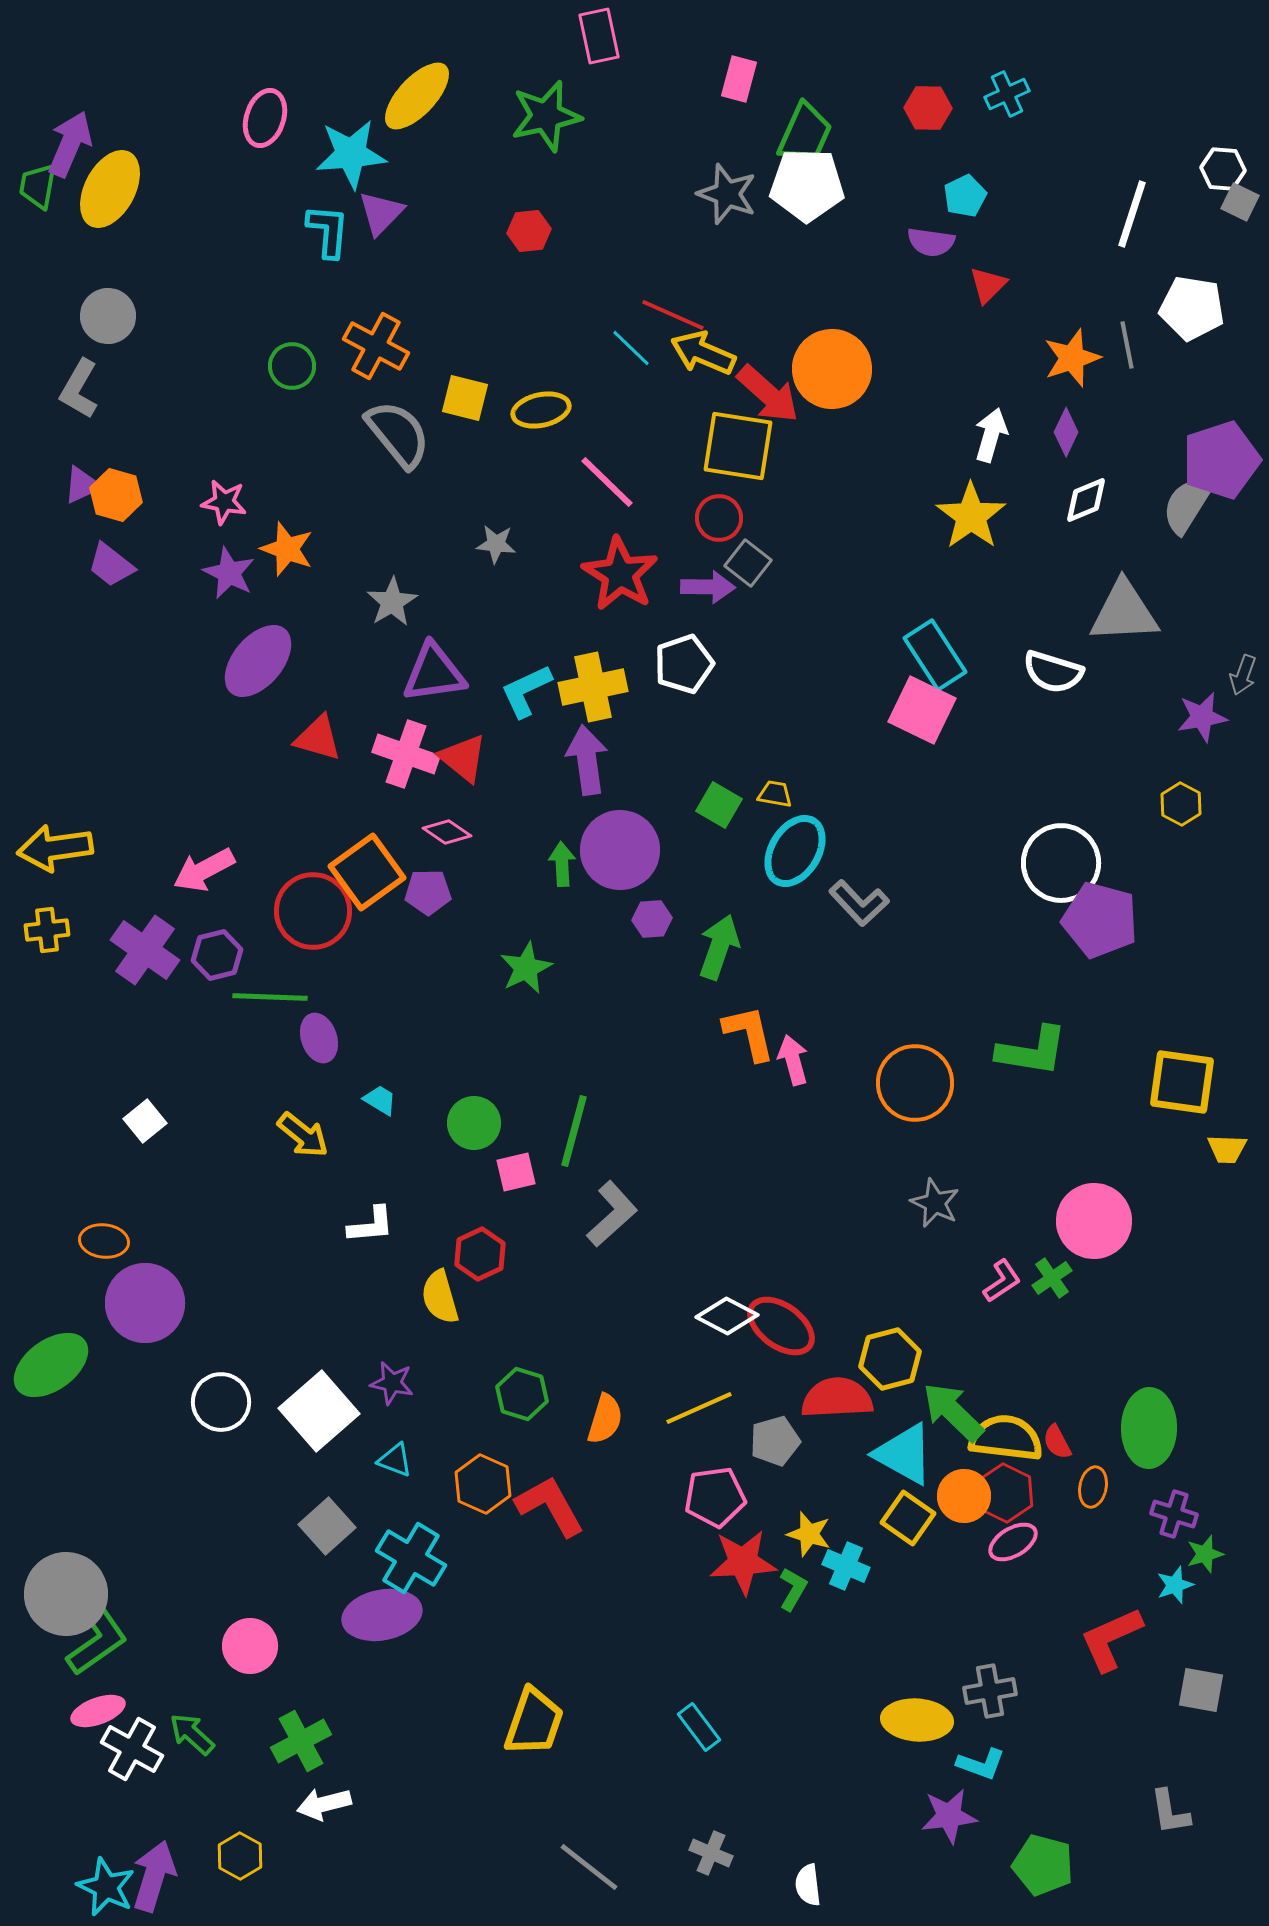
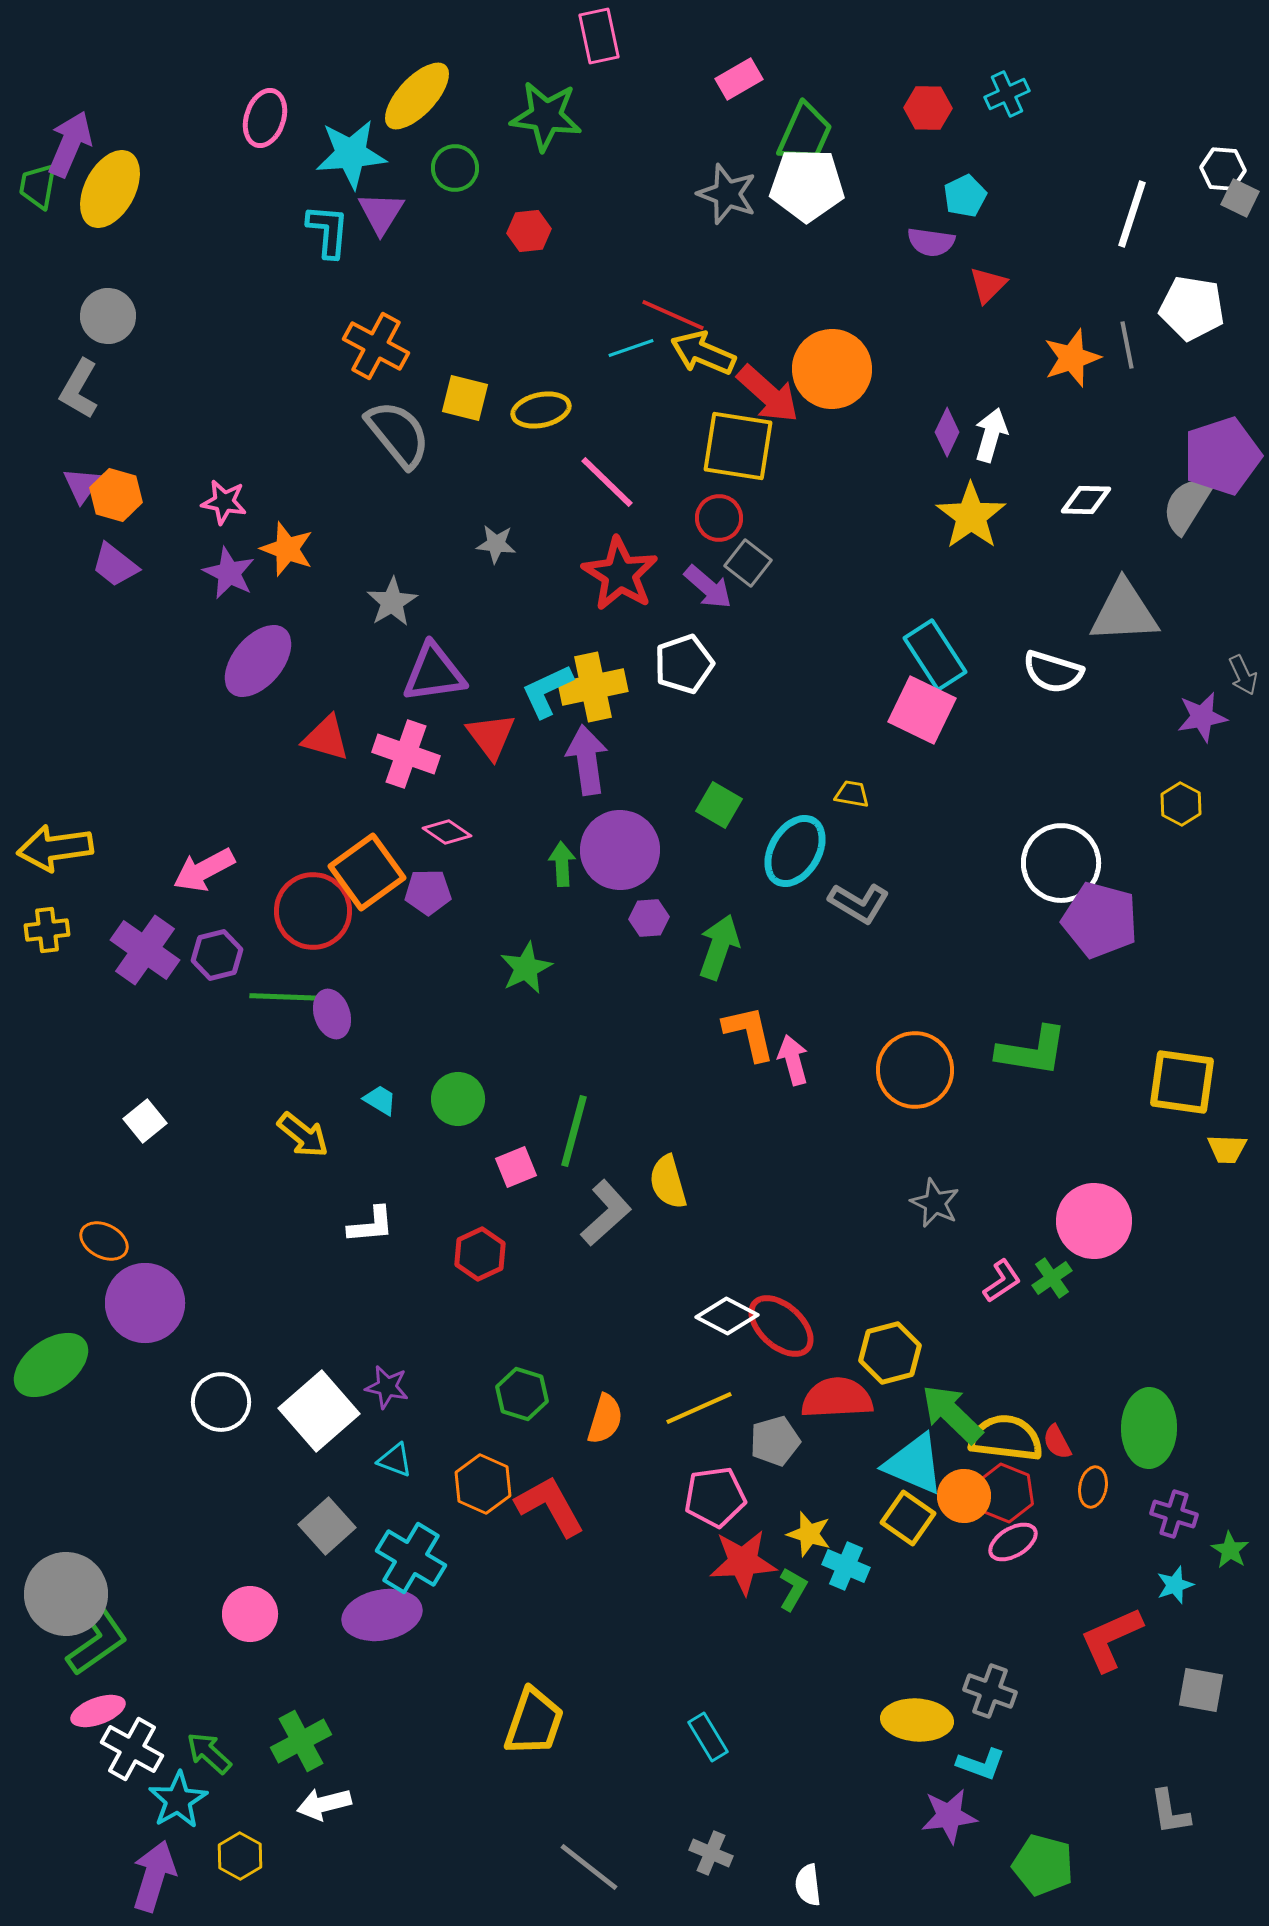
pink rectangle at (739, 79): rotated 45 degrees clockwise
green star at (546, 116): rotated 20 degrees clockwise
gray square at (1240, 202): moved 4 px up
purple triangle at (381, 213): rotated 12 degrees counterclockwise
cyan line at (631, 348): rotated 63 degrees counterclockwise
green circle at (292, 366): moved 163 px right, 198 px up
purple diamond at (1066, 432): moved 119 px left
purple pentagon at (1221, 460): moved 1 px right, 4 px up
purple triangle at (82, 485): rotated 30 degrees counterclockwise
white diamond at (1086, 500): rotated 24 degrees clockwise
purple trapezoid at (111, 565): moved 4 px right
purple arrow at (708, 587): rotated 40 degrees clockwise
gray arrow at (1243, 675): rotated 45 degrees counterclockwise
cyan L-shape at (526, 691): moved 21 px right
red triangle at (318, 738): moved 8 px right
red triangle at (463, 758): moved 28 px right, 22 px up; rotated 14 degrees clockwise
yellow trapezoid at (775, 794): moved 77 px right
gray L-shape at (859, 903): rotated 16 degrees counterclockwise
purple hexagon at (652, 919): moved 3 px left, 1 px up
green line at (270, 997): moved 17 px right
purple ellipse at (319, 1038): moved 13 px right, 24 px up
orange circle at (915, 1083): moved 13 px up
green circle at (474, 1123): moved 16 px left, 24 px up
pink square at (516, 1172): moved 5 px up; rotated 9 degrees counterclockwise
gray L-shape at (612, 1214): moved 6 px left, 1 px up
orange ellipse at (104, 1241): rotated 21 degrees clockwise
yellow semicircle at (440, 1297): moved 228 px right, 115 px up
red ellipse at (781, 1326): rotated 6 degrees clockwise
yellow hexagon at (890, 1359): moved 6 px up
purple star at (392, 1383): moved 5 px left, 4 px down
green arrow at (953, 1412): moved 1 px left, 2 px down
cyan triangle at (904, 1454): moved 10 px right, 10 px down; rotated 6 degrees counterclockwise
red hexagon at (1005, 1493): rotated 4 degrees counterclockwise
green star at (1205, 1554): moved 25 px right, 4 px up; rotated 24 degrees counterclockwise
pink circle at (250, 1646): moved 32 px up
gray cross at (990, 1691): rotated 30 degrees clockwise
cyan rectangle at (699, 1727): moved 9 px right, 10 px down; rotated 6 degrees clockwise
green arrow at (192, 1734): moved 17 px right, 19 px down
cyan star at (106, 1887): moved 72 px right, 87 px up; rotated 16 degrees clockwise
